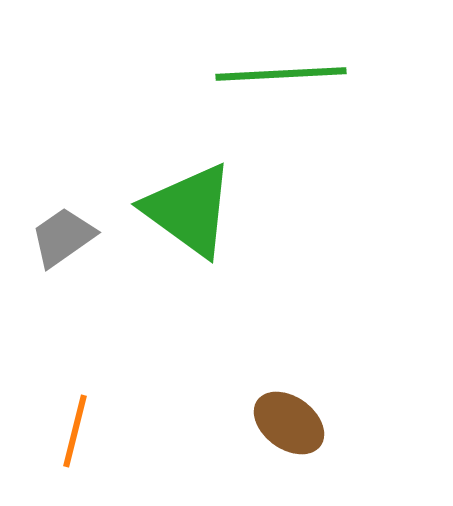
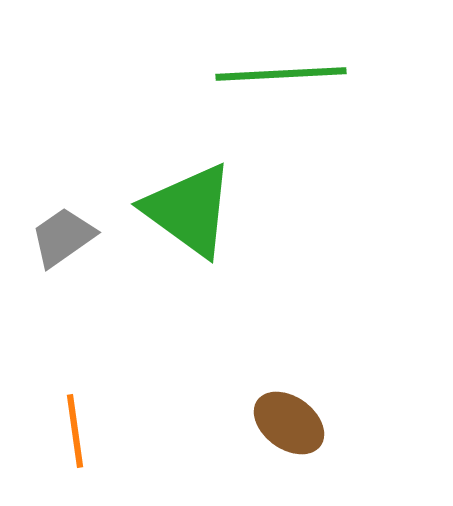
orange line: rotated 22 degrees counterclockwise
